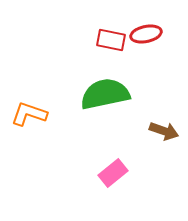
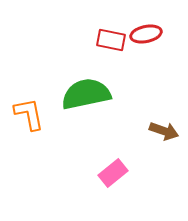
green semicircle: moved 19 px left
orange L-shape: rotated 60 degrees clockwise
